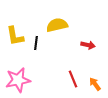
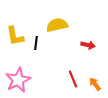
pink star: rotated 15 degrees counterclockwise
